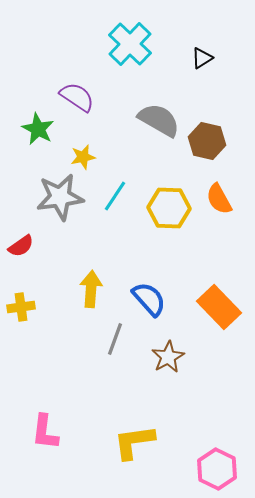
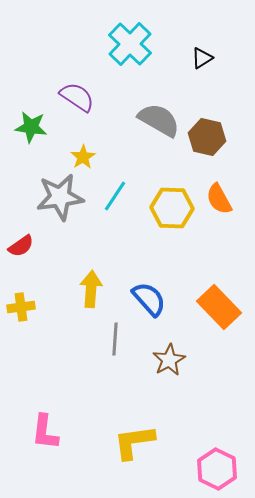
green star: moved 7 px left, 2 px up; rotated 20 degrees counterclockwise
brown hexagon: moved 4 px up
yellow star: rotated 20 degrees counterclockwise
yellow hexagon: moved 3 px right
gray line: rotated 16 degrees counterclockwise
brown star: moved 1 px right, 3 px down
